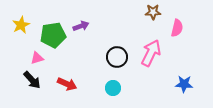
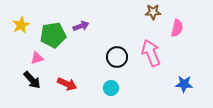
pink arrow: rotated 48 degrees counterclockwise
cyan circle: moved 2 px left
